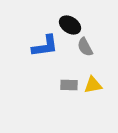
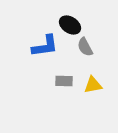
gray rectangle: moved 5 px left, 4 px up
